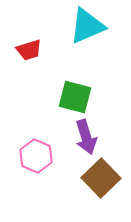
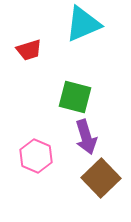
cyan triangle: moved 4 px left, 2 px up
